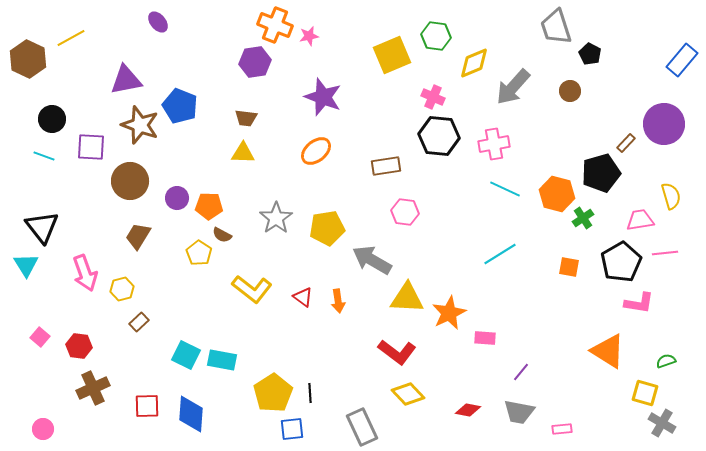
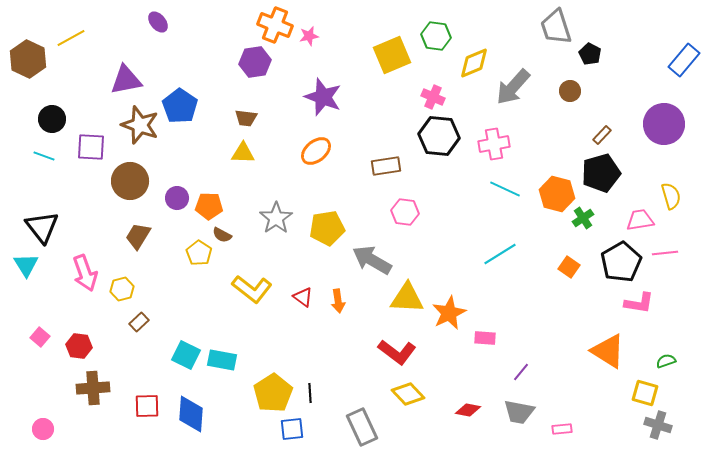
blue rectangle at (682, 60): moved 2 px right
blue pentagon at (180, 106): rotated 12 degrees clockwise
brown rectangle at (626, 143): moved 24 px left, 8 px up
orange square at (569, 267): rotated 25 degrees clockwise
brown cross at (93, 388): rotated 20 degrees clockwise
gray cross at (662, 423): moved 4 px left, 2 px down; rotated 12 degrees counterclockwise
